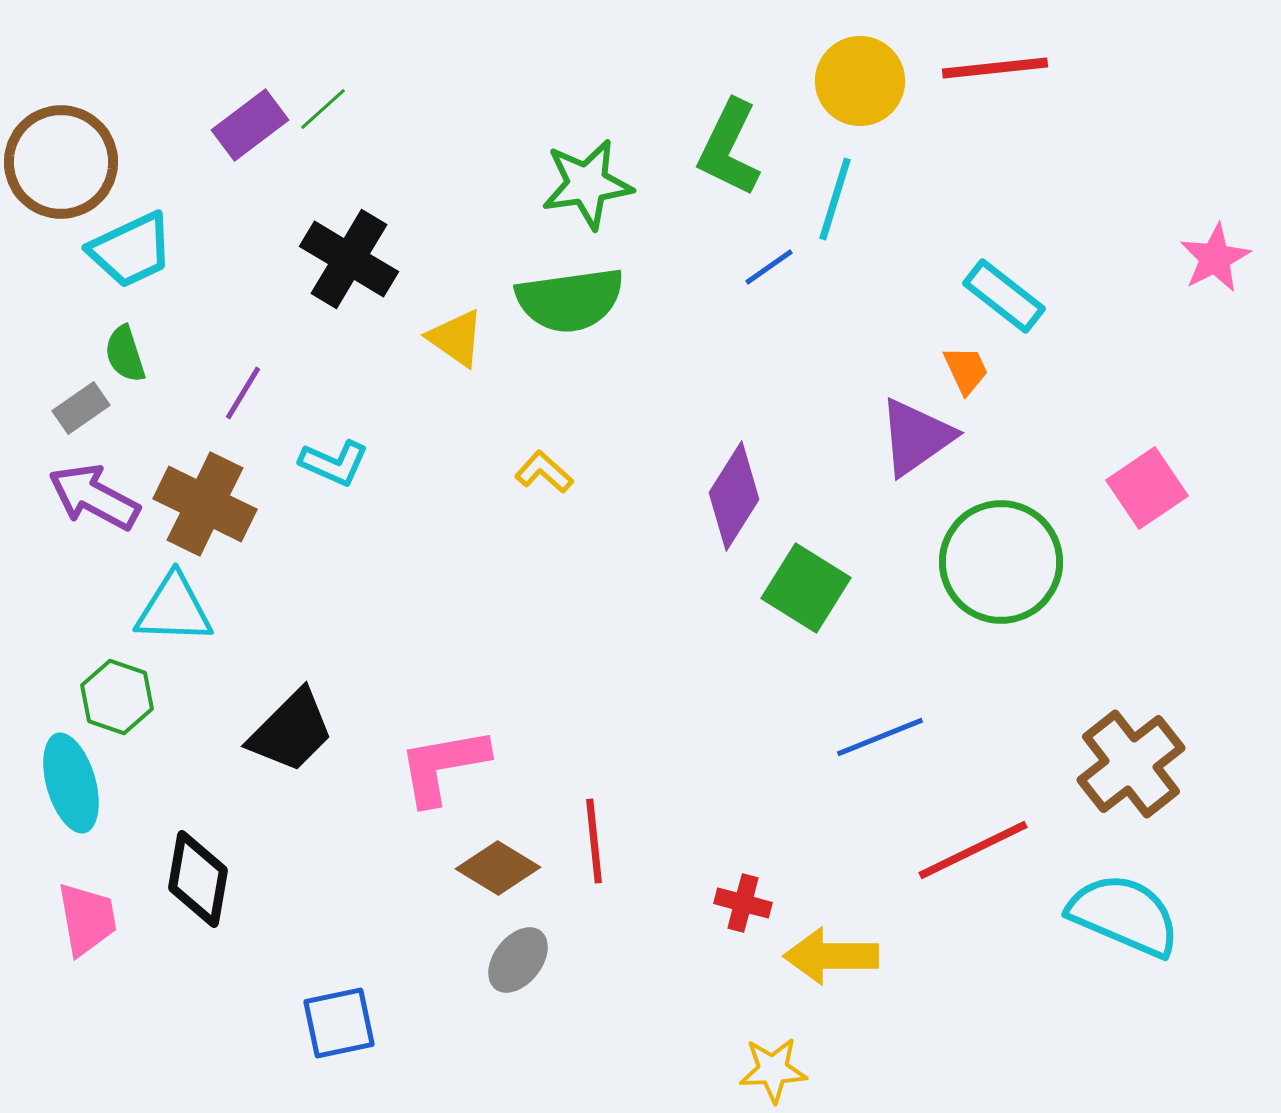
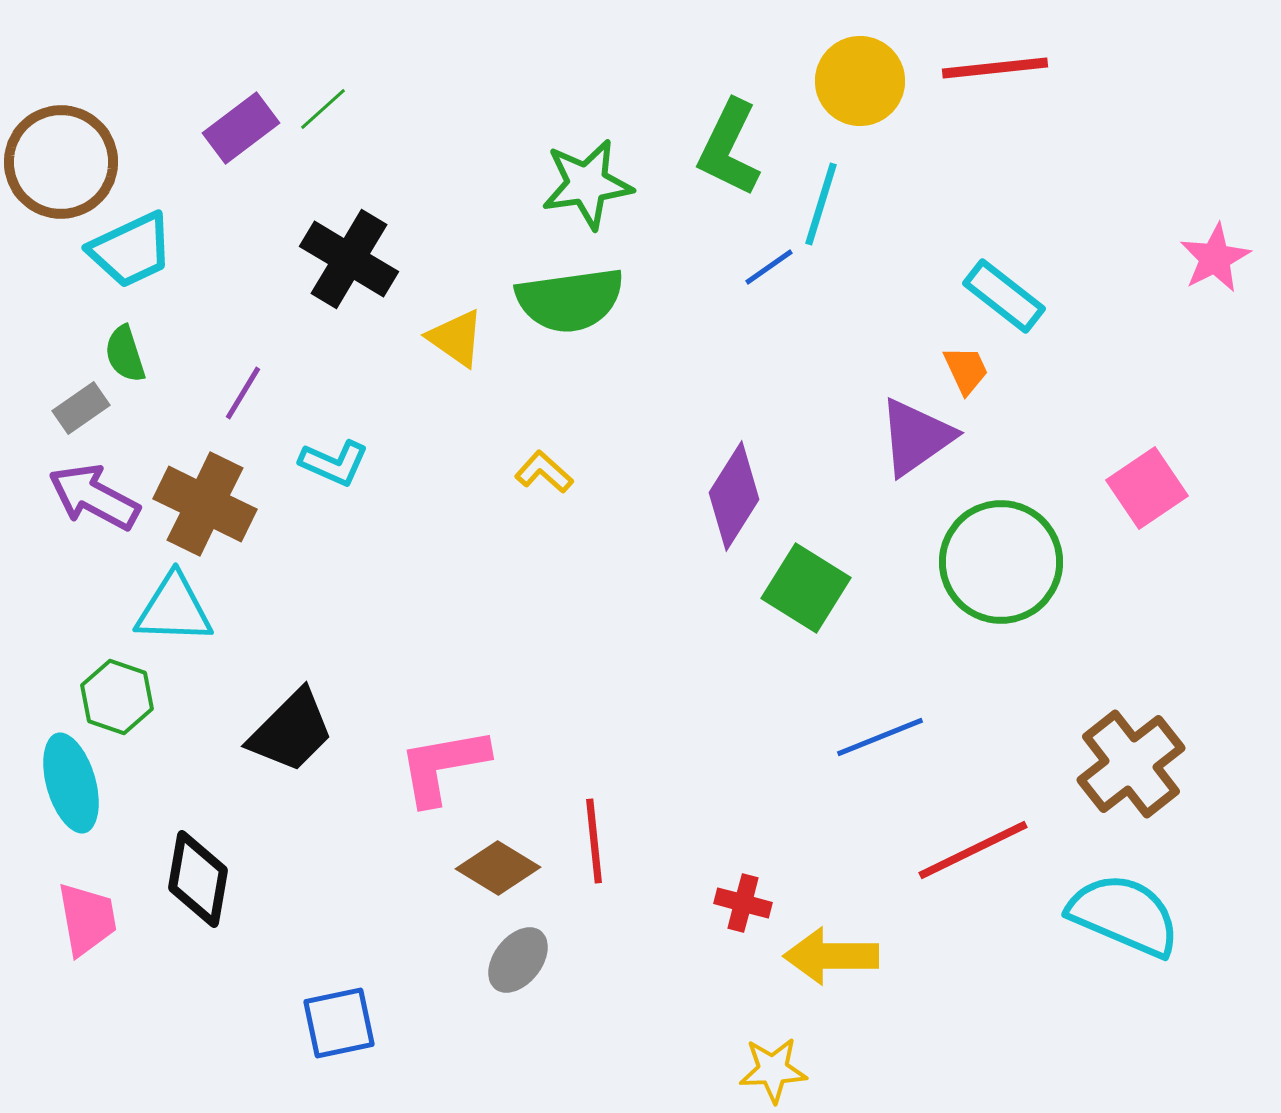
purple rectangle at (250, 125): moved 9 px left, 3 px down
cyan line at (835, 199): moved 14 px left, 5 px down
